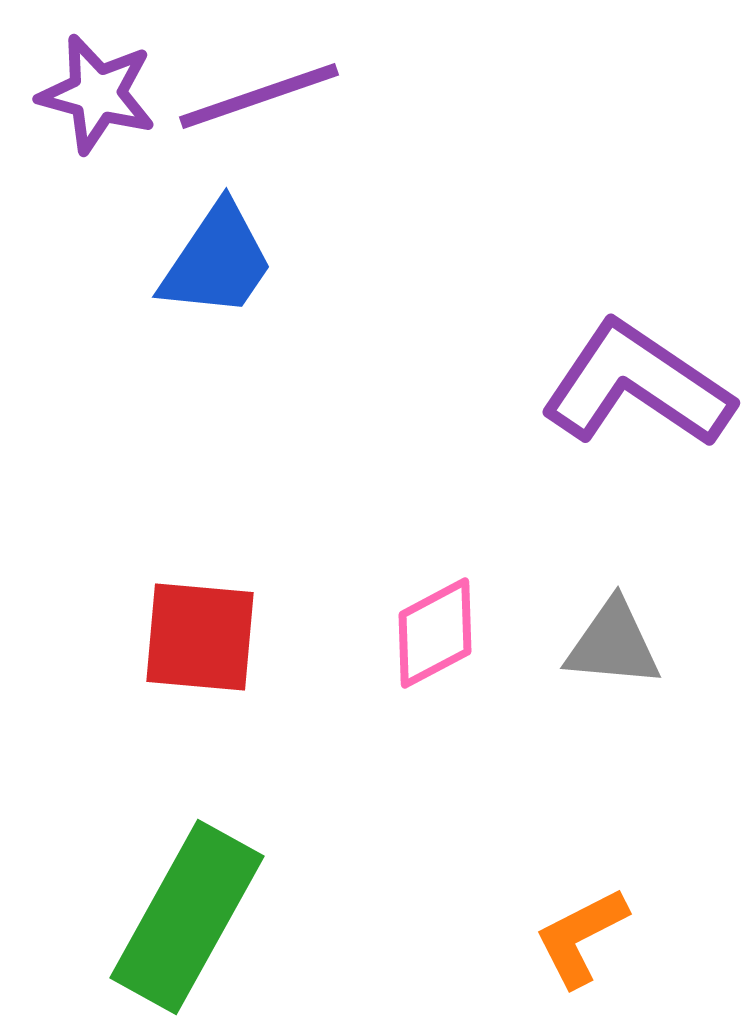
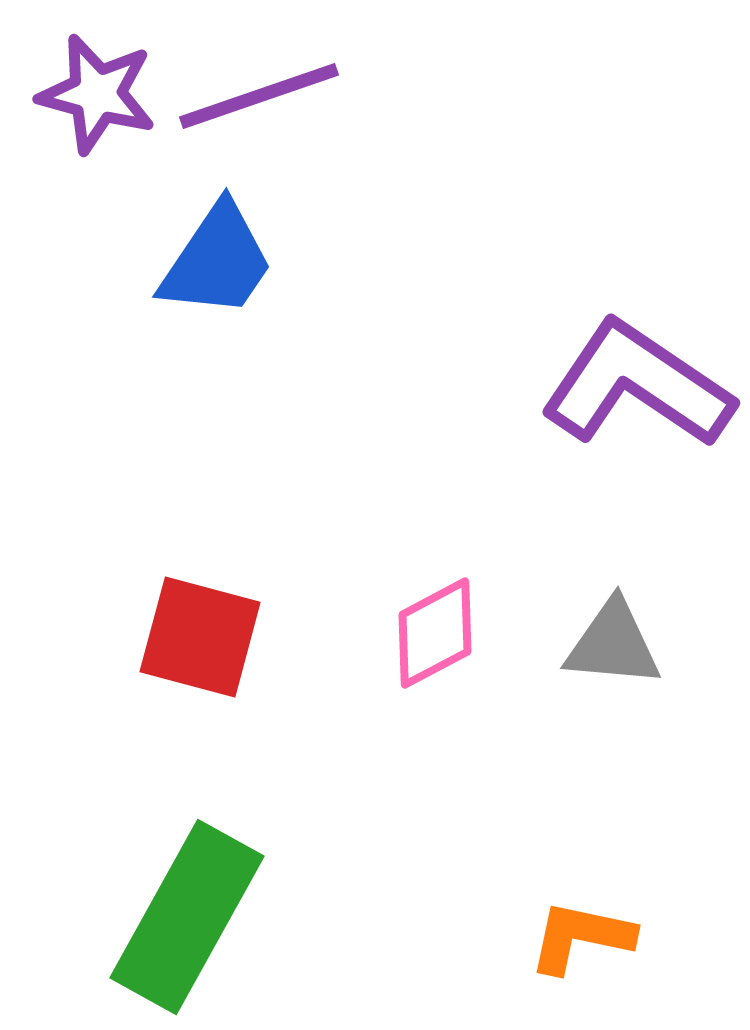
red square: rotated 10 degrees clockwise
orange L-shape: rotated 39 degrees clockwise
